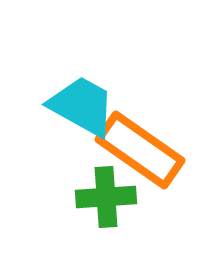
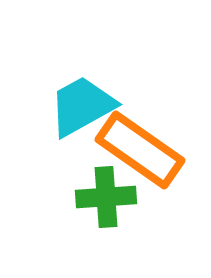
cyan trapezoid: rotated 58 degrees counterclockwise
